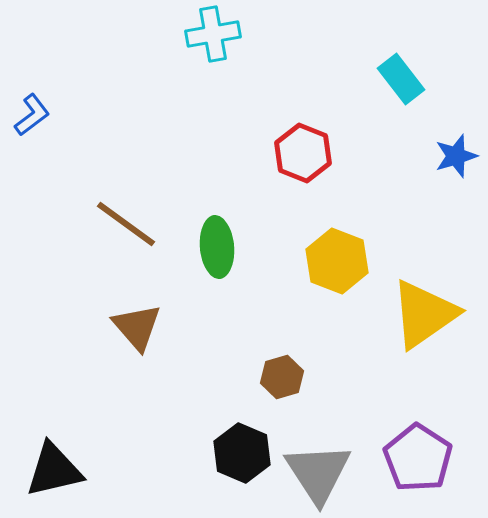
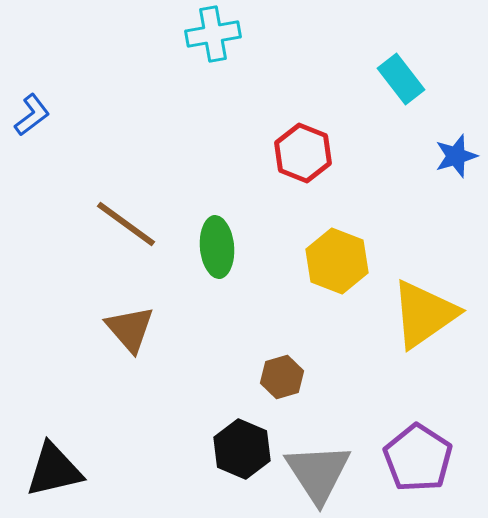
brown triangle: moved 7 px left, 2 px down
black hexagon: moved 4 px up
